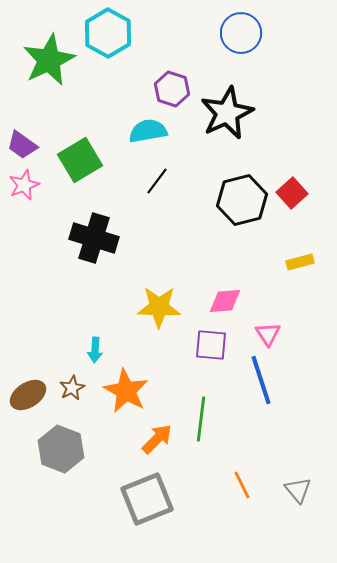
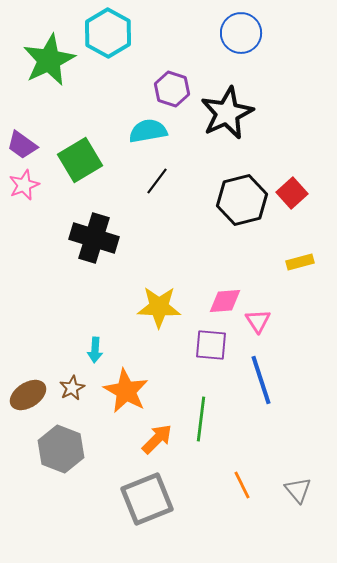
pink triangle: moved 10 px left, 13 px up
